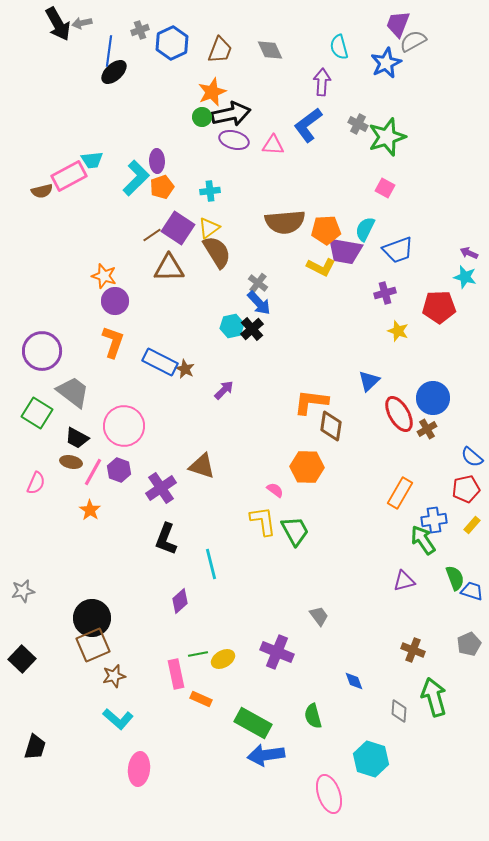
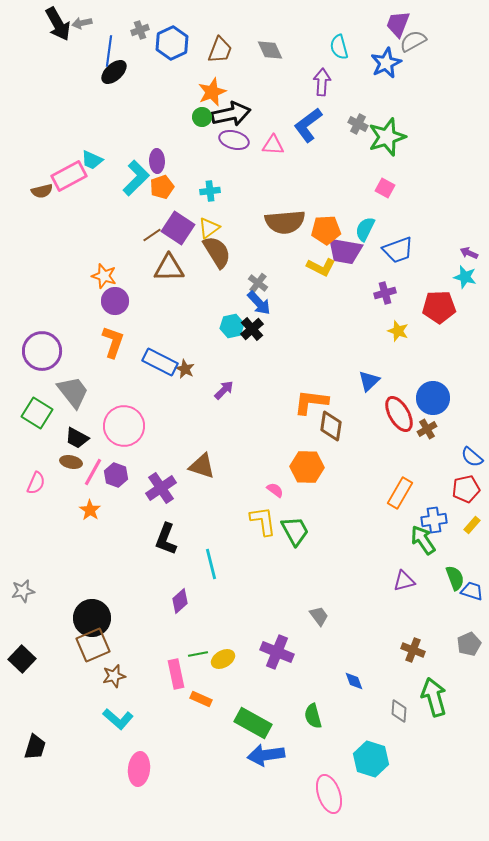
cyan trapezoid at (92, 160): rotated 30 degrees clockwise
gray trapezoid at (73, 392): rotated 15 degrees clockwise
purple hexagon at (119, 470): moved 3 px left, 5 px down
